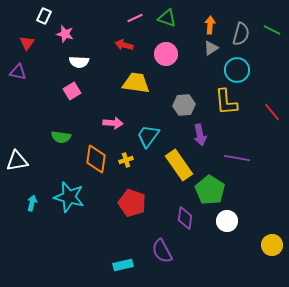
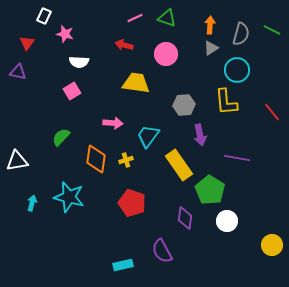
green semicircle: rotated 126 degrees clockwise
